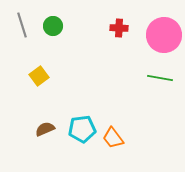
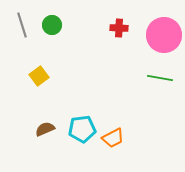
green circle: moved 1 px left, 1 px up
orange trapezoid: rotated 80 degrees counterclockwise
